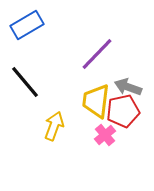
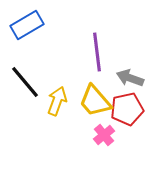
purple line: moved 2 px up; rotated 51 degrees counterclockwise
gray arrow: moved 2 px right, 9 px up
yellow trapezoid: moved 1 px left; rotated 48 degrees counterclockwise
red pentagon: moved 4 px right, 2 px up
yellow arrow: moved 3 px right, 25 px up
pink cross: moved 1 px left
